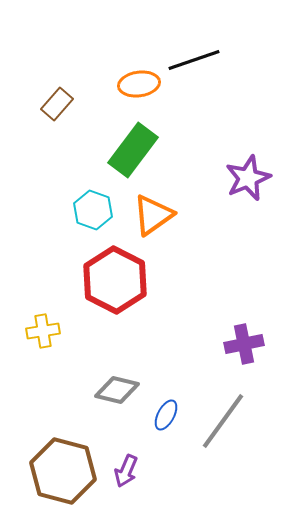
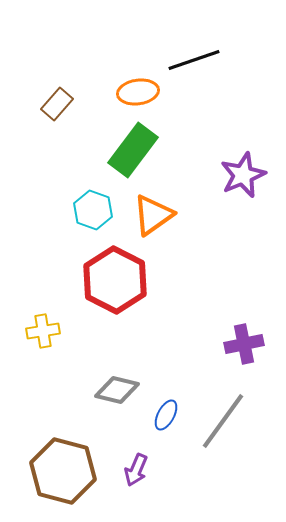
orange ellipse: moved 1 px left, 8 px down
purple star: moved 5 px left, 3 px up
purple arrow: moved 10 px right, 1 px up
